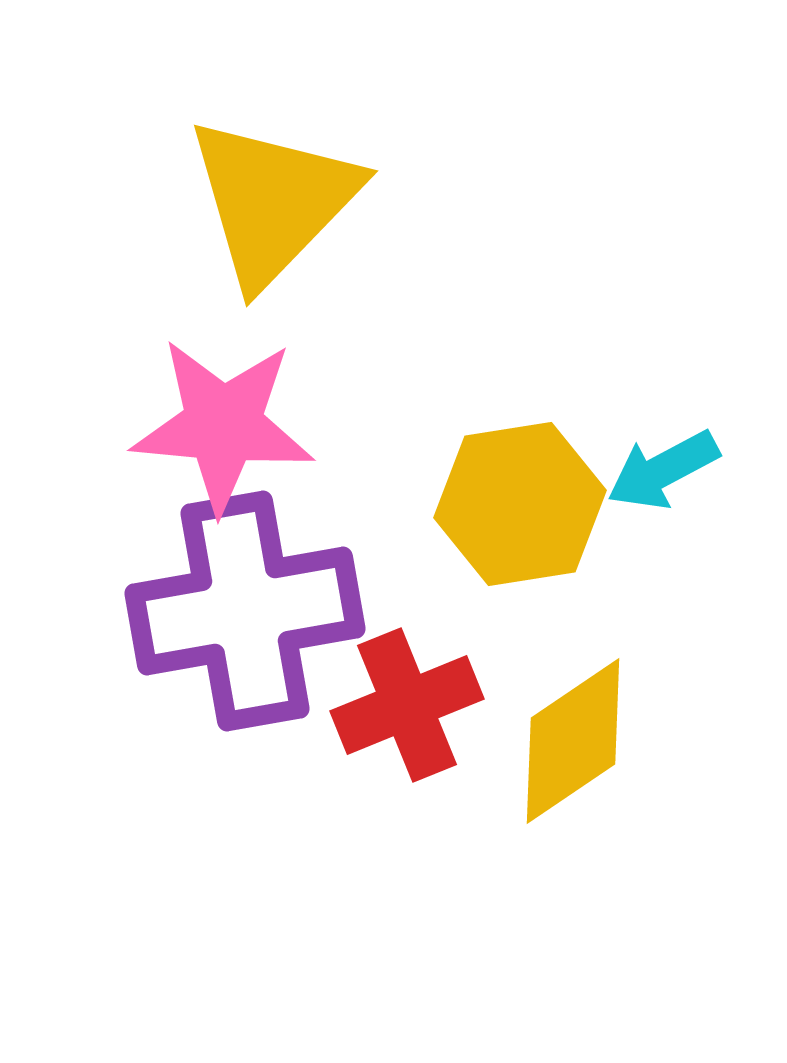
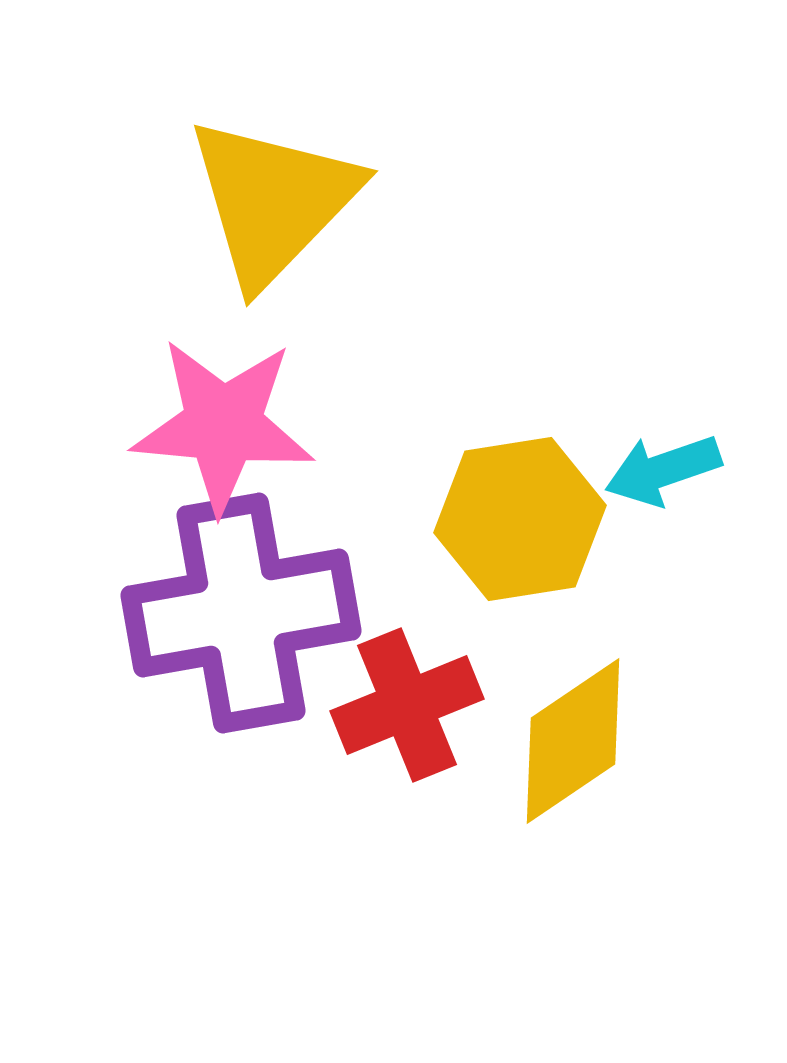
cyan arrow: rotated 9 degrees clockwise
yellow hexagon: moved 15 px down
purple cross: moved 4 px left, 2 px down
